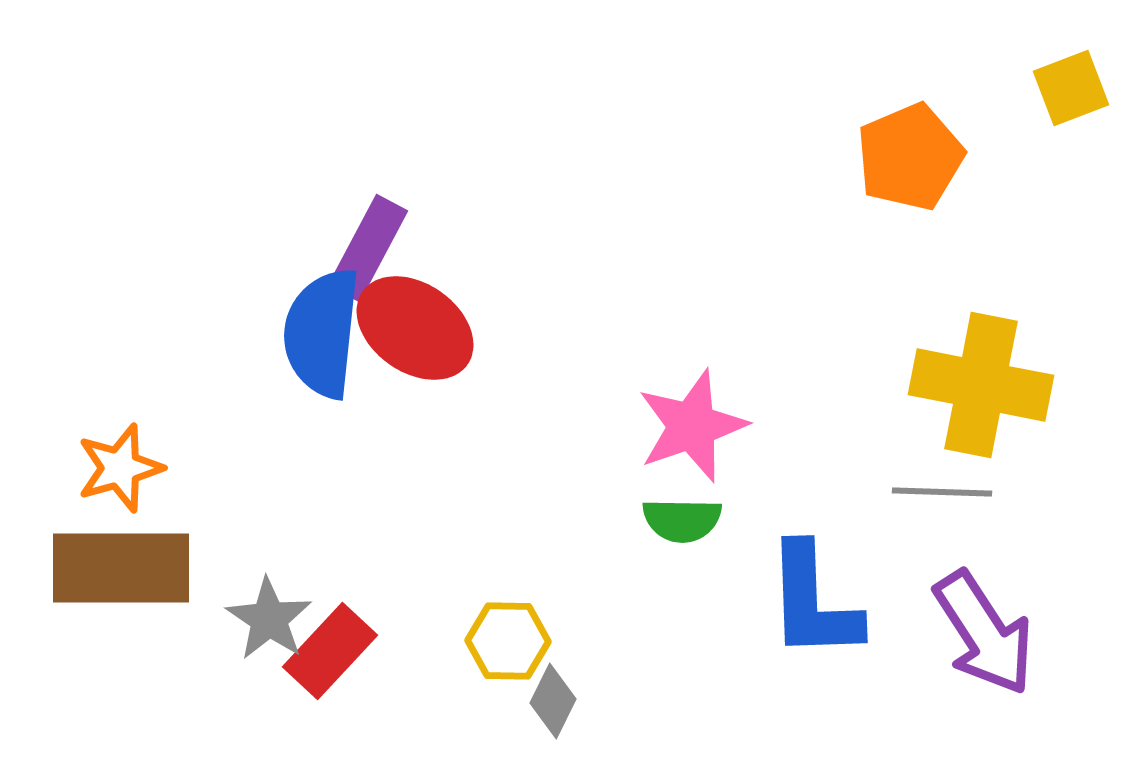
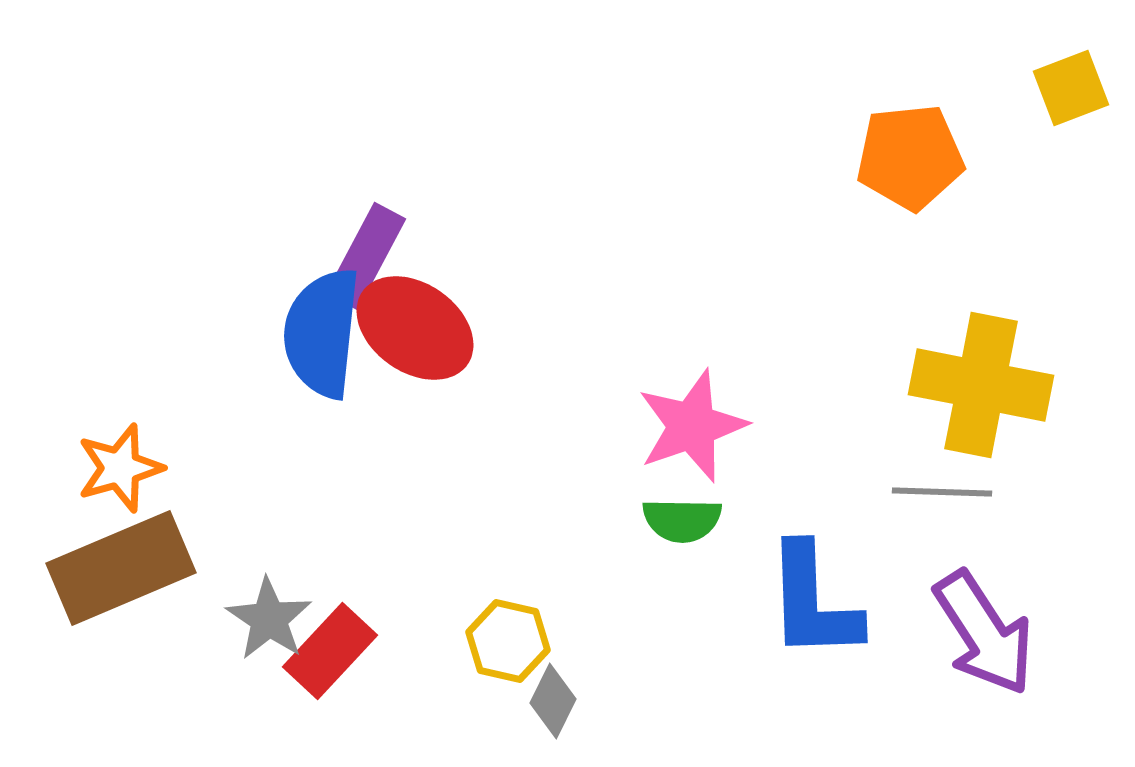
orange pentagon: rotated 17 degrees clockwise
purple rectangle: moved 2 px left, 8 px down
brown rectangle: rotated 23 degrees counterclockwise
yellow hexagon: rotated 12 degrees clockwise
